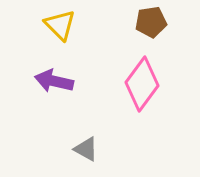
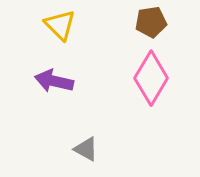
pink diamond: moved 9 px right, 6 px up; rotated 6 degrees counterclockwise
